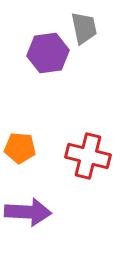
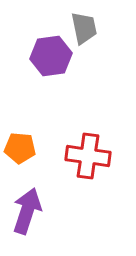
purple hexagon: moved 3 px right, 3 px down
red cross: rotated 6 degrees counterclockwise
purple arrow: moved 1 px left, 1 px up; rotated 75 degrees counterclockwise
